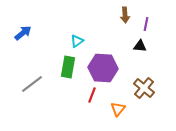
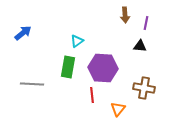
purple line: moved 1 px up
gray line: rotated 40 degrees clockwise
brown cross: rotated 30 degrees counterclockwise
red line: rotated 28 degrees counterclockwise
